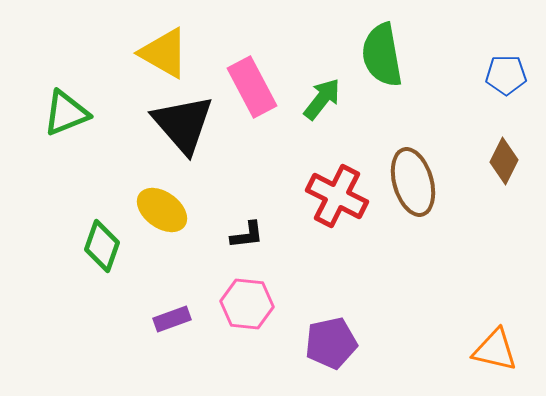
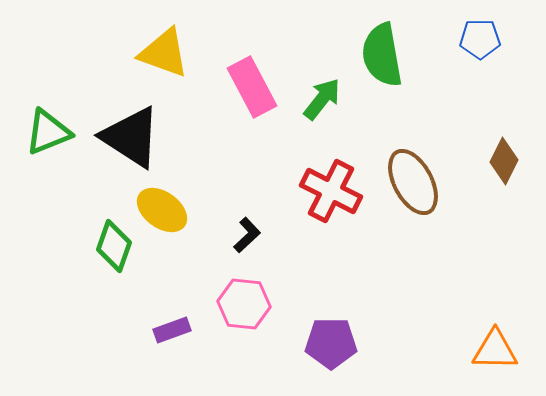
yellow triangle: rotated 10 degrees counterclockwise
blue pentagon: moved 26 px left, 36 px up
green triangle: moved 18 px left, 19 px down
black triangle: moved 52 px left, 13 px down; rotated 16 degrees counterclockwise
brown ellipse: rotated 12 degrees counterclockwise
red cross: moved 6 px left, 5 px up
black L-shape: rotated 36 degrees counterclockwise
green diamond: moved 12 px right
pink hexagon: moved 3 px left
purple rectangle: moved 11 px down
purple pentagon: rotated 12 degrees clockwise
orange triangle: rotated 12 degrees counterclockwise
